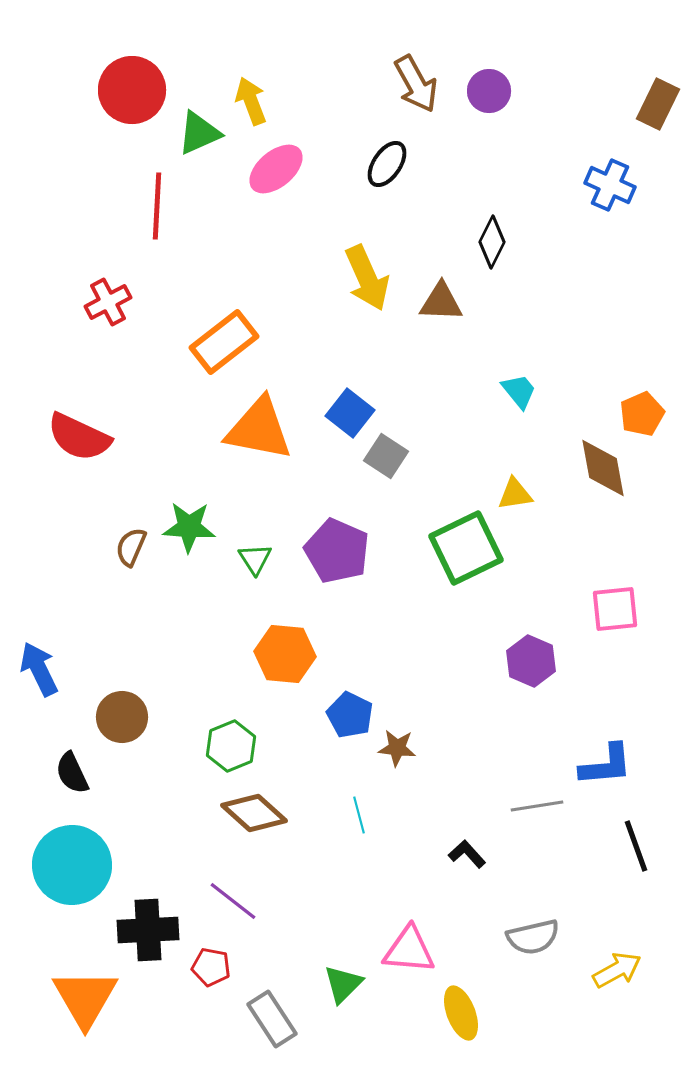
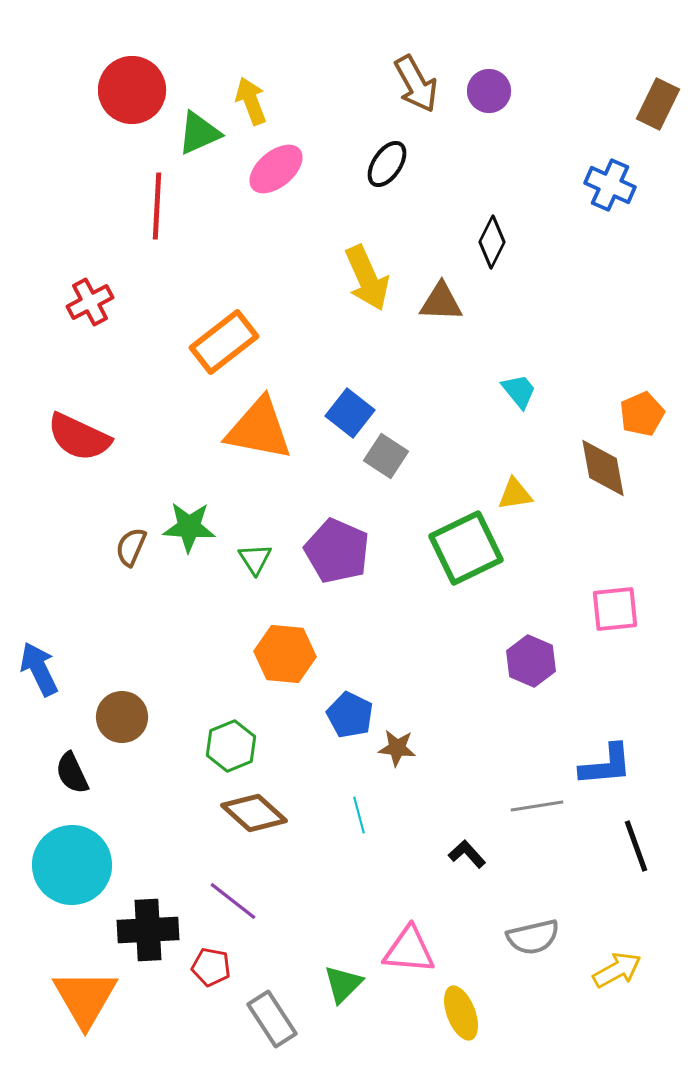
red cross at (108, 302): moved 18 px left
